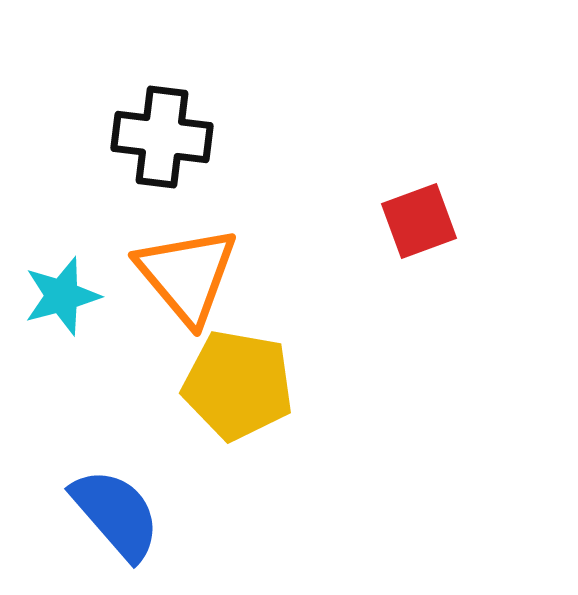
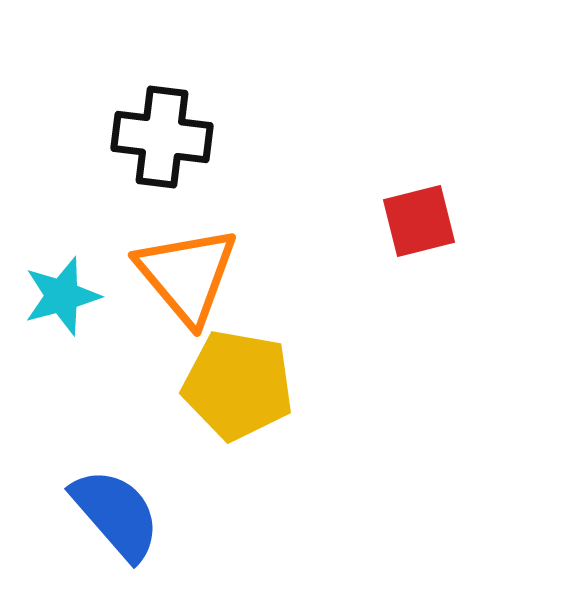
red square: rotated 6 degrees clockwise
